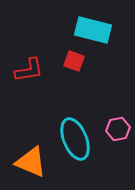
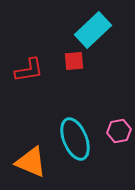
cyan rectangle: rotated 57 degrees counterclockwise
red square: rotated 25 degrees counterclockwise
pink hexagon: moved 1 px right, 2 px down
